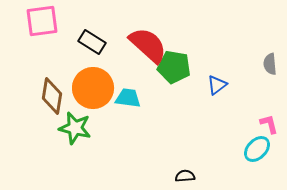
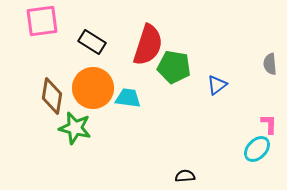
red semicircle: rotated 66 degrees clockwise
pink L-shape: rotated 15 degrees clockwise
